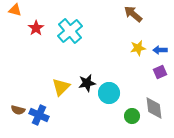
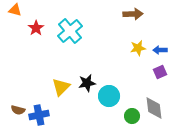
brown arrow: rotated 138 degrees clockwise
cyan circle: moved 3 px down
blue cross: rotated 36 degrees counterclockwise
